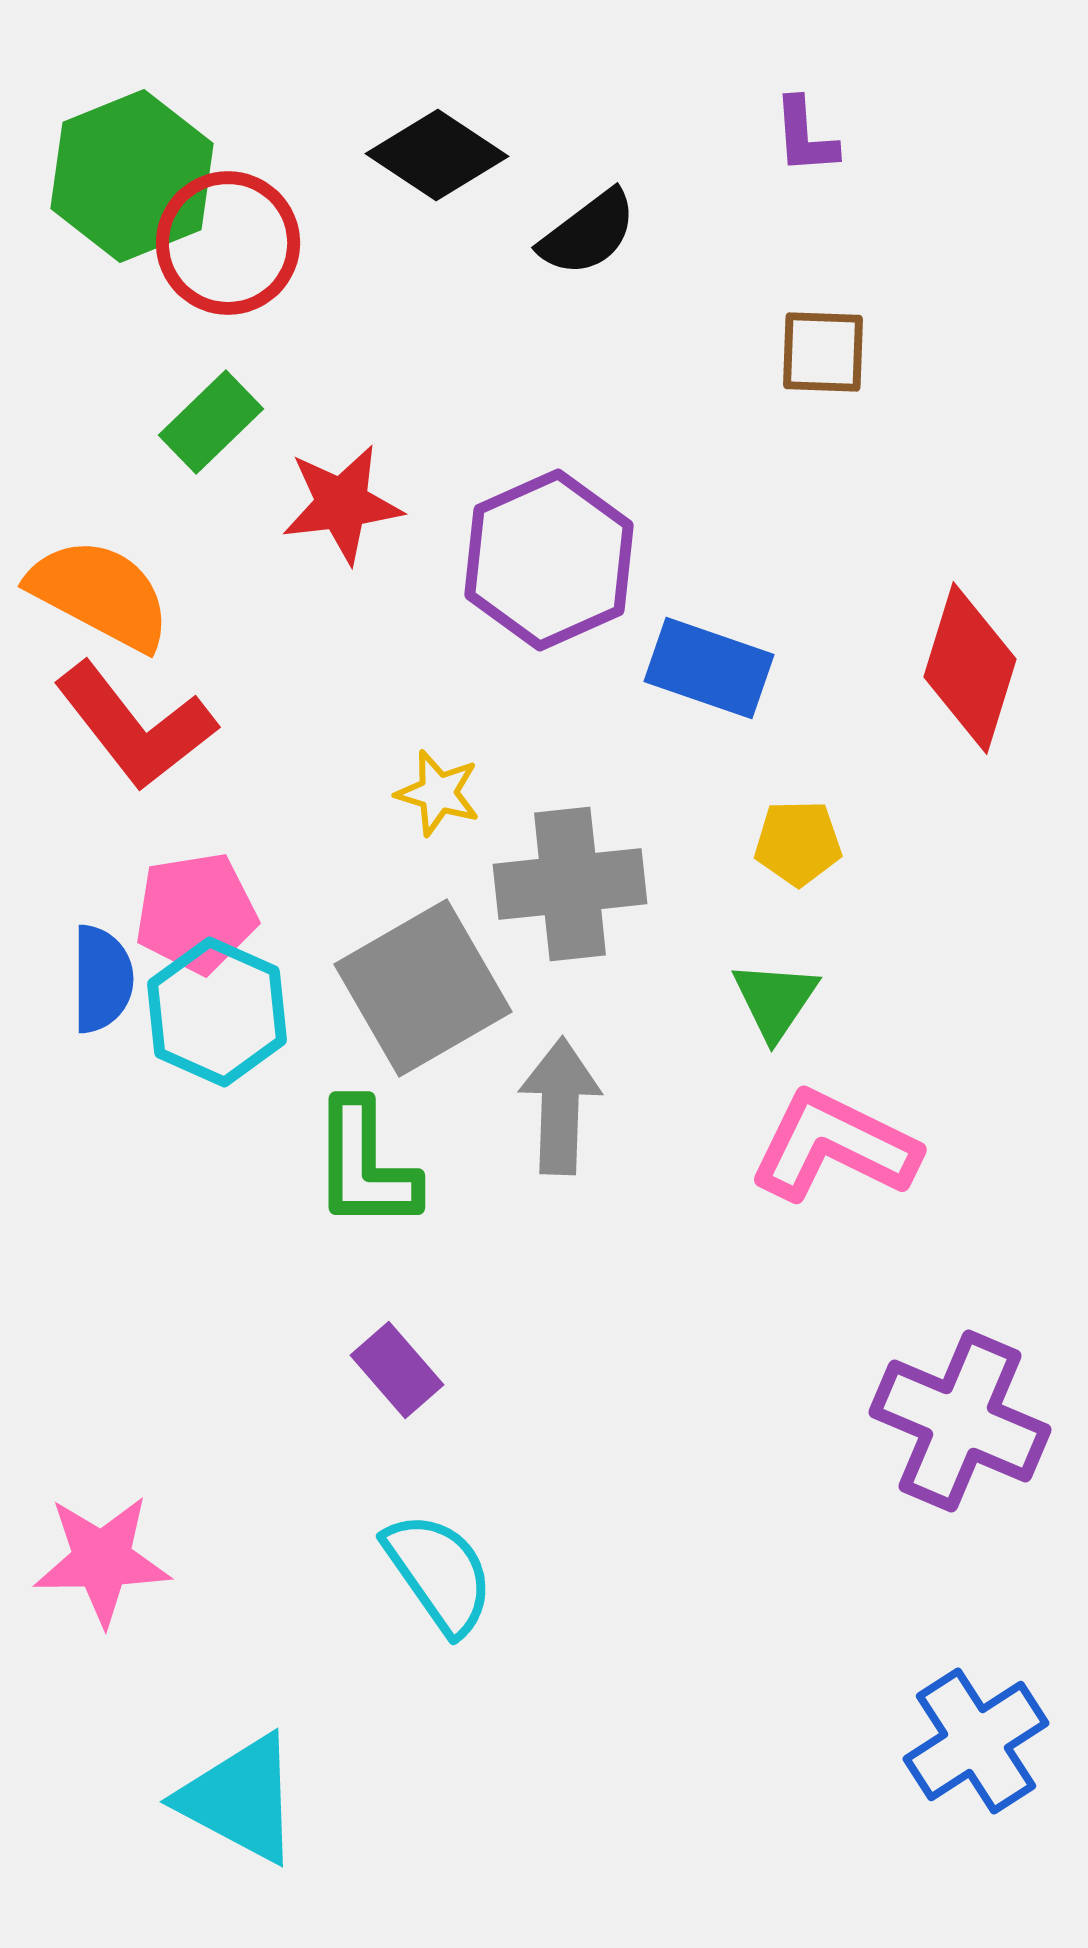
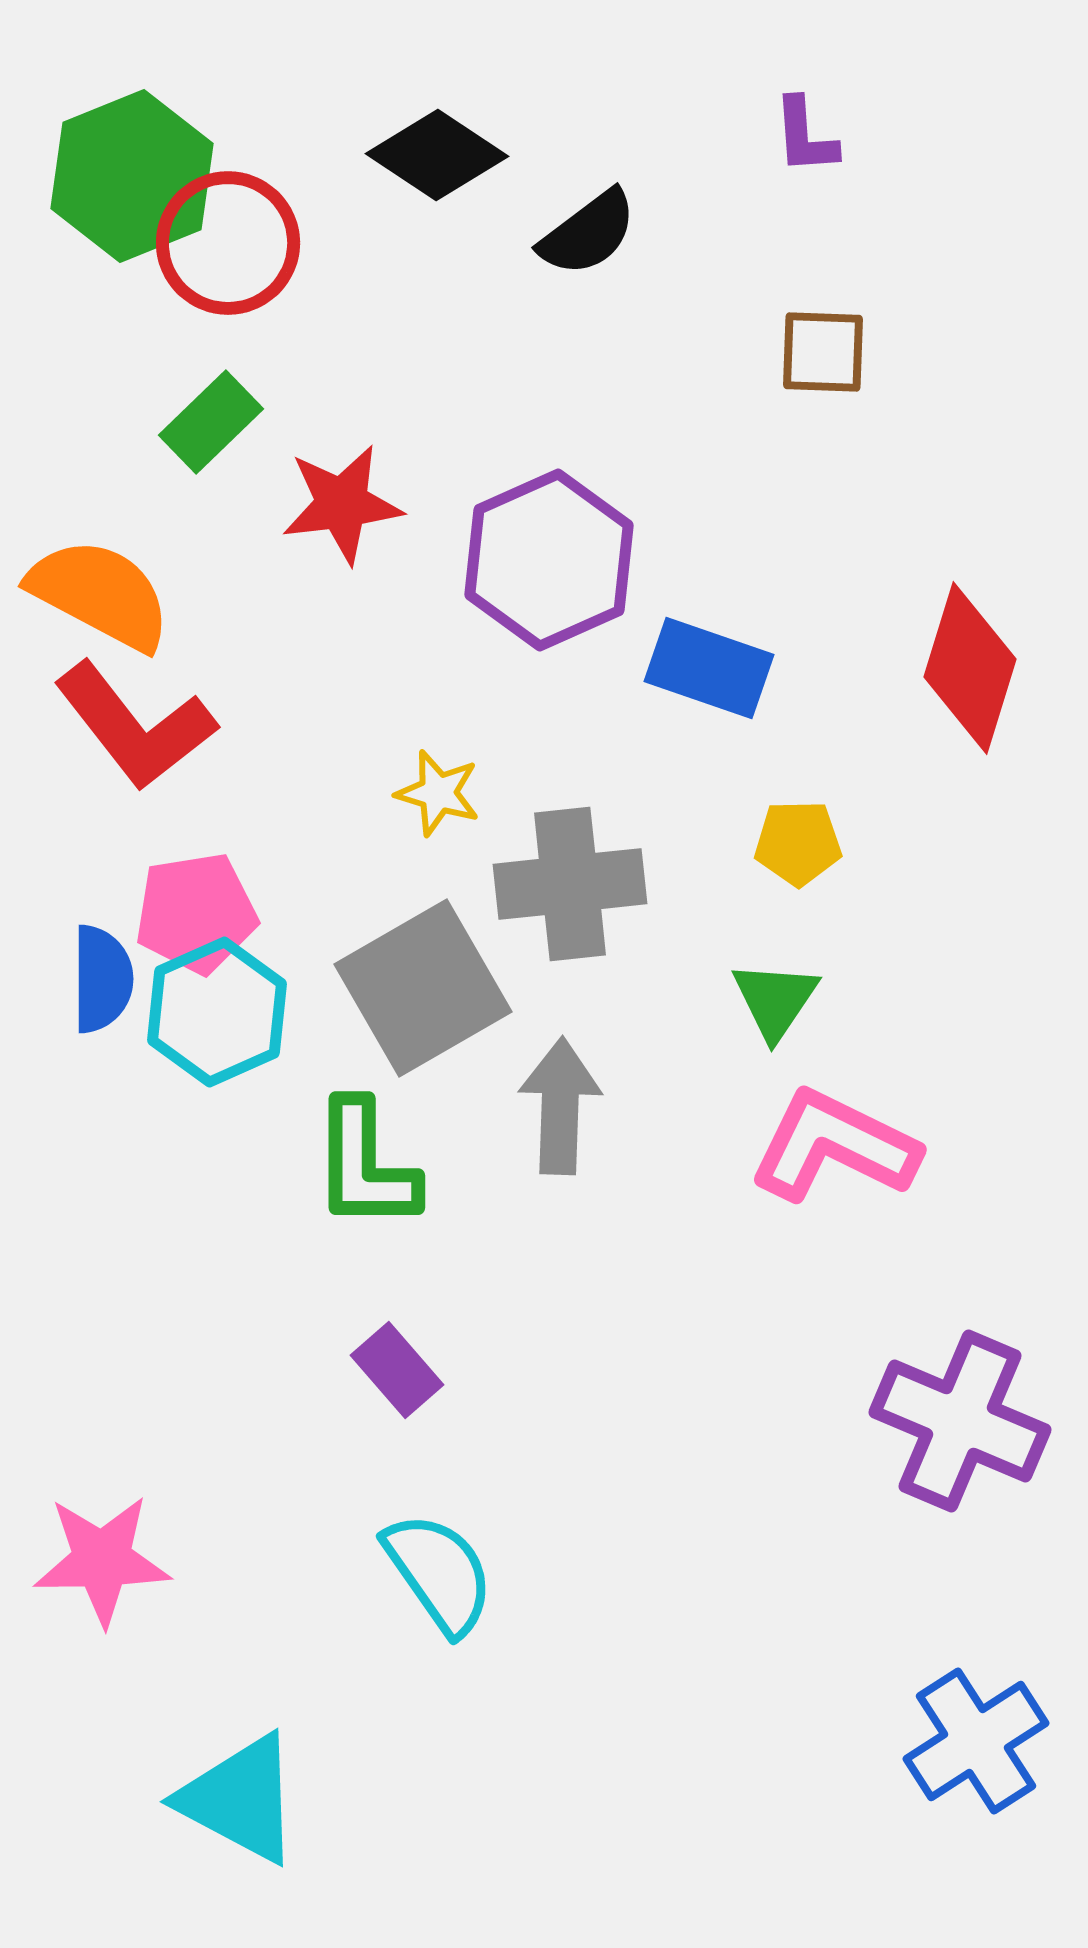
cyan hexagon: rotated 12 degrees clockwise
